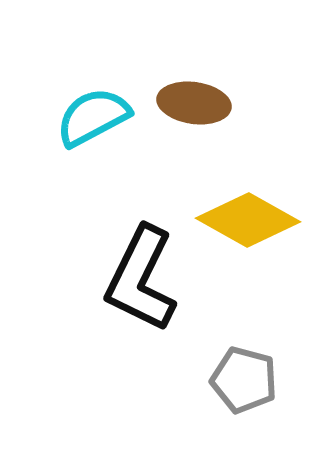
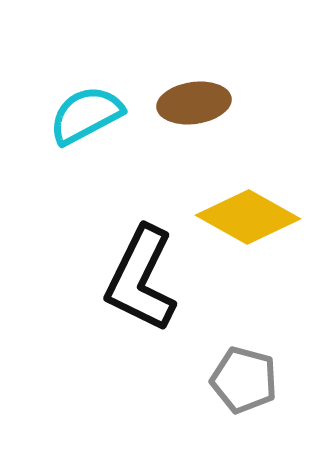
brown ellipse: rotated 16 degrees counterclockwise
cyan semicircle: moved 7 px left, 2 px up
yellow diamond: moved 3 px up
